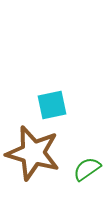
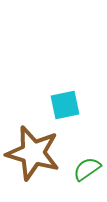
cyan square: moved 13 px right
